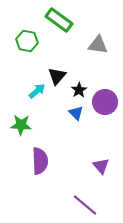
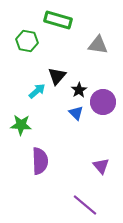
green rectangle: moved 1 px left; rotated 20 degrees counterclockwise
purple circle: moved 2 px left
